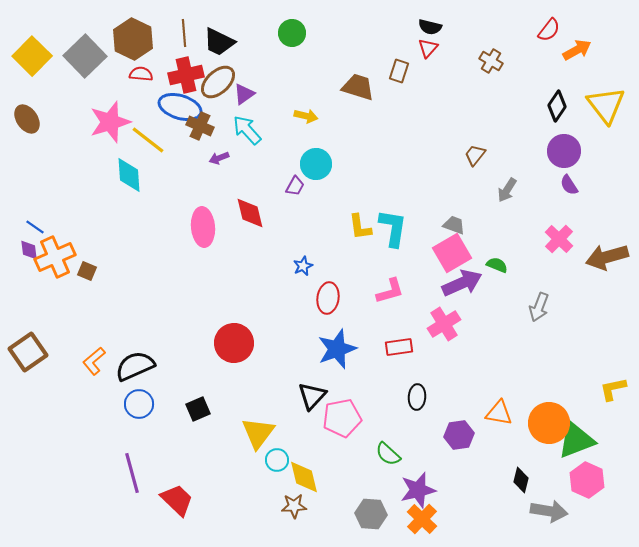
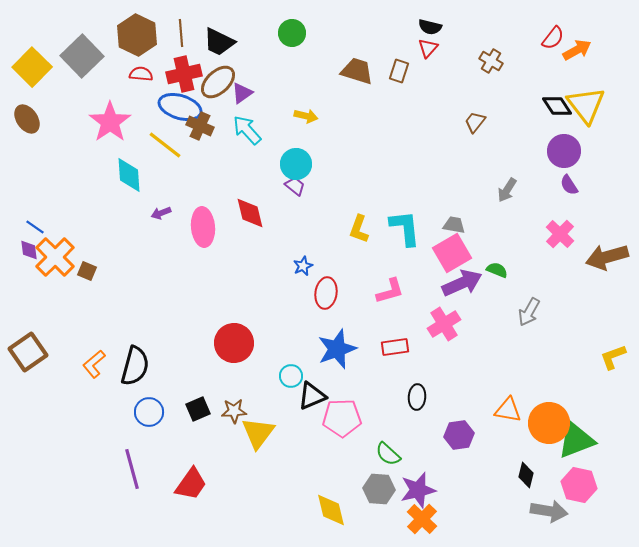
red semicircle at (549, 30): moved 4 px right, 8 px down
brown line at (184, 33): moved 3 px left
brown hexagon at (133, 39): moved 4 px right, 4 px up
yellow square at (32, 56): moved 11 px down
gray square at (85, 56): moved 3 px left
red cross at (186, 75): moved 2 px left, 1 px up
brown trapezoid at (358, 87): moved 1 px left, 16 px up
purple triangle at (244, 94): moved 2 px left, 1 px up
yellow triangle at (606, 105): moved 20 px left
black diamond at (557, 106): rotated 68 degrees counterclockwise
pink star at (110, 122): rotated 18 degrees counterclockwise
yellow line at (148, 140): moved 17 px right, 5 px down
brown trapezoid at (475, 155): moved 33 px up
purple arrow at (219, 158): moved 58 px left, 55 px down
cyan circle at (316, 164): moved 20 px left
purple trapezoid at (295, 186): rotated 80 degrees counterclockwise
gray trapezoid at (454, 225): rotated 10 degrees counterclockwise
yellow L-shape at (360, 227): moved 1 px left, 2 px down; rotated 28 degrees clockwise
cyan L-shape at (393, 228): moved 12 px right; rotated 15 degrees counterclockwise
pink cross at (559, 239): moved 1 px right, 5 px up
orange cross at (55, 257): rotated 21 degrees counterclockwise
green semicircle at (497, 265): moved 5 px down
red ellipse at (328, 298): moved 2 px left, 5 px up
gray arrow at (539, 307): moved 10 px left, 5 px down; rotated 8 degrees clockwise
red rectangle at (399, 347): moved 4 px left
orange L-shape at (94, 361): moved 3 px down
black semicircle at (135, 366): rotated 129 degrees clockwise
yellow L-shape at (613, 389): moved 32 px up; rotated 8 degrees counterclockwise
black triangle at (312, 396): rotated 24 degrees clockwise
blue circle at (139, 404): moved 10 px right, 8 px down
orange triangle at (499, 413): moved 9 px right, 3 px up
pink pentagon at (342, 418): rotated 9 degrees clockwise
cyan circle at (277, 460): moved 14 px right, 84 px up
purple line at (132, 473): moved 4 px up
yellow diamond at (304, 477): moved 27 px right, 33 px down
black diamond at (521, 480): moved 5 px right, 5 px up
pink hexagon at (587, 480): moved 8 px left, 5 px down; rotated 12 degrees counterclockwise
red trapezoid at (177, 500): moved 14 px right, 16 px up; rotated 81 degrees clockwise
brown star at (294, 506): moved 60 px left, 95 px up
gray hexagon at (371, 514): moved 8 px right, 25 px up
